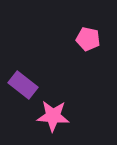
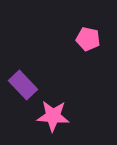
purple rectangle: rotated 8 degrees clockwise
